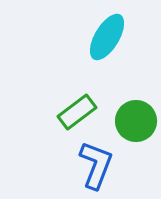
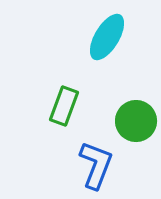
green rectangle: moved 13 px left, 6 px up; rotated 33 degrees counterclockwise
